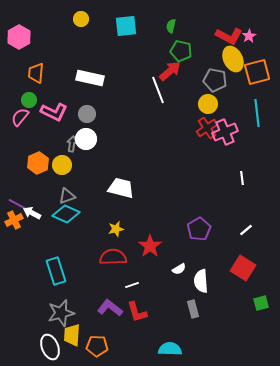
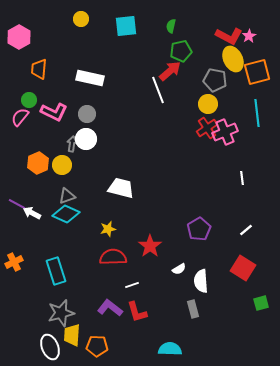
green pentagon at (181, 51): rotated 25 degrees counterclockwise
orange trapezoid at (36, 73): moved 3 px right, 4 px up
orange cross at (14, 220): moved 42 px down
yellow star at (116, 229): moved 8 px left
